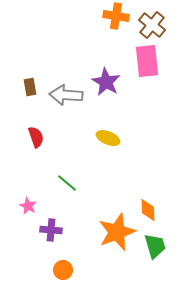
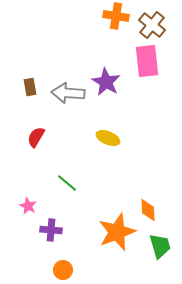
gray arrow: moved 2 px right, 2 px up
red semicircle: rotated 130 degrees counterclockwise
green trapezoid: moved 5 px right
